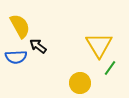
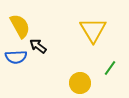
yellow triangle: moved 6 px left, 15 px up
